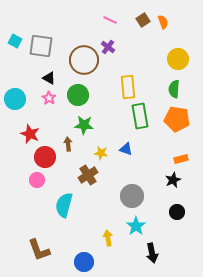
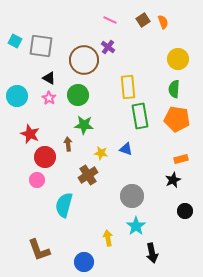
cyan circle: moved 2 px right, 3 px up
black circle: moved 8 px right, 1 px up
